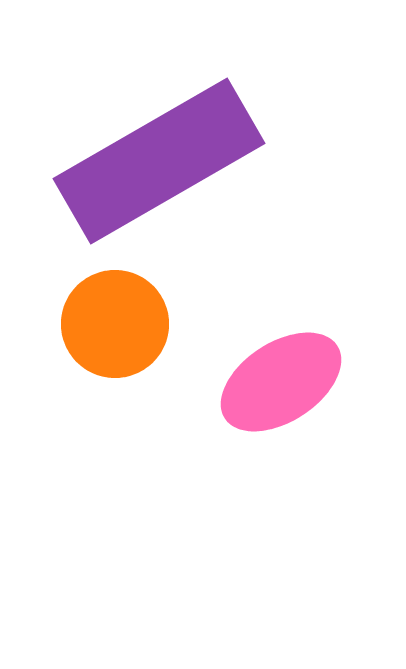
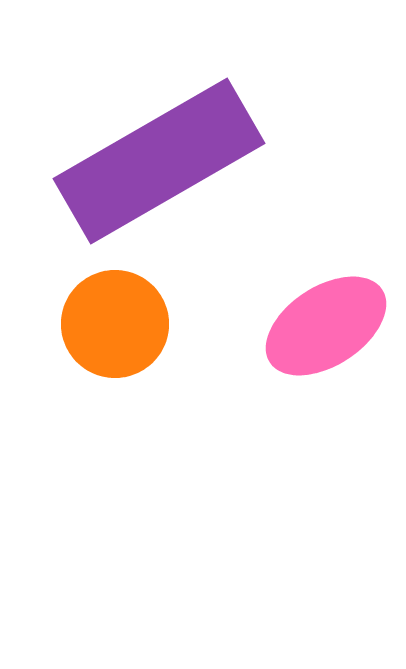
pink ellipse: moved 45 px right, 56 px up
